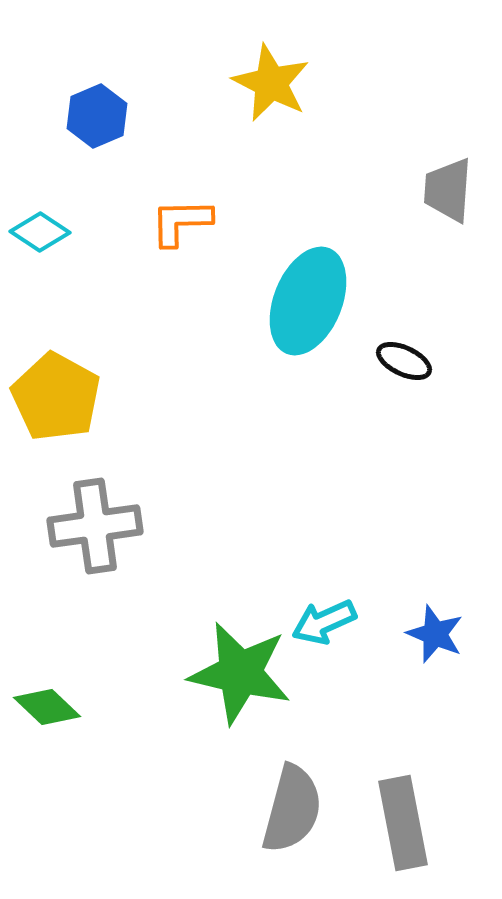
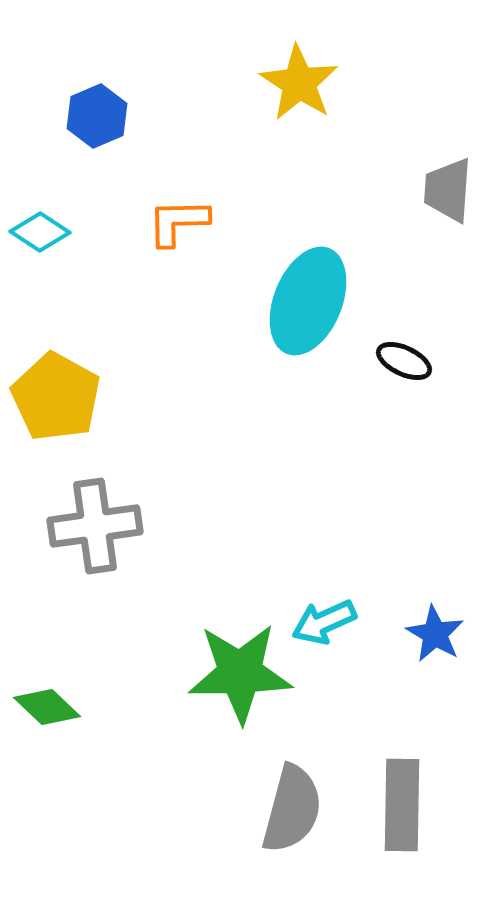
yellow star: moved 28 px right; rotated 6 degrees clockwise
orange L-shape: moved 3 px left
blue star: rotated 8 degrees clockwise
green star: rotated 14 degrees counterclockwise
gray rectangle: moved 1 px left, 18 px up; rotated 12 degrees clockwise
